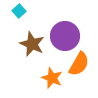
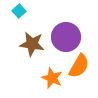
purple circle: moved 1 px right, 1 px down
brown star: rotated 15 degrees counterclockwise
orange semicircle: moved 2 px down
